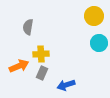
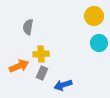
blue arrow: moved 3 px left
